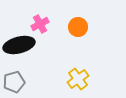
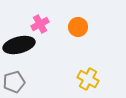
yellow cross: moved 10 px right; rotated 25 degrees counterclockwise
